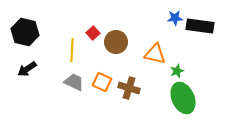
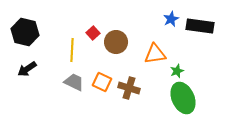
blue star: moved 4 px left, 1 px down; rotated 21 degrees counterclockwise
orange triangle: rotated 20 degrees counterclockwise
